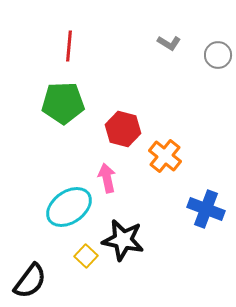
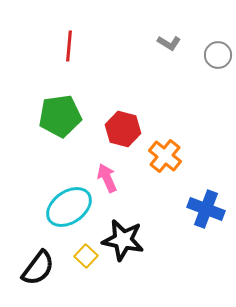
green pentagon: moved 3 px left, 13 px down; rotated 6 degrees counterclockwise
pink arrow: rotated 12 degrees counterclockwise
black semicircle: moved 8 px right, 13 px up
